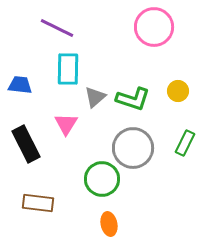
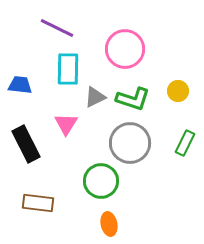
pink circle: moved 29 px left, 22 px down
gray triangle: rotated 15 degrees clockwise
gray circle: moved 3 px left, 5 px up
green circle: moved 1 px left, 2 px down
